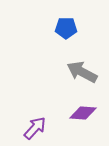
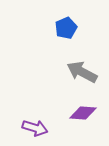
blue pentagon: rotated 25 degrees counterclockwise
purple arrow: rotated 65 degrees clockwise
